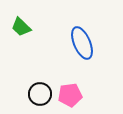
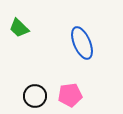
green trapezoid: moved 2 px left, 1 px down
black circle: moved 5 px left, 2 px down
